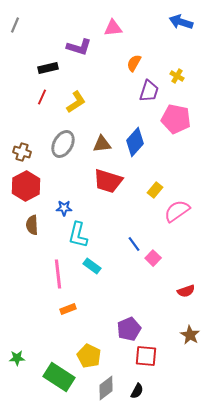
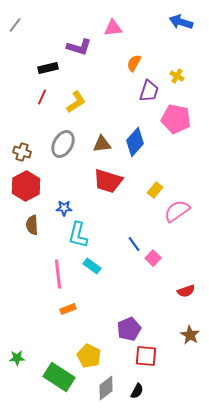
gray line: rotated 14 degrees clockwise
